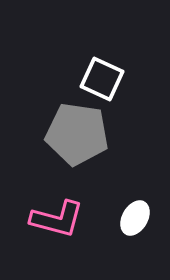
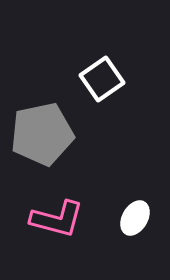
white square: rotated 30 degrees clockwise
gray pentagon: moved 35 px left; rotated 20 degrees counterclockwise
